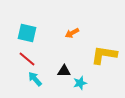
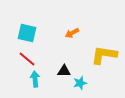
cyan arrow: rotated 35 degrees clockwise
